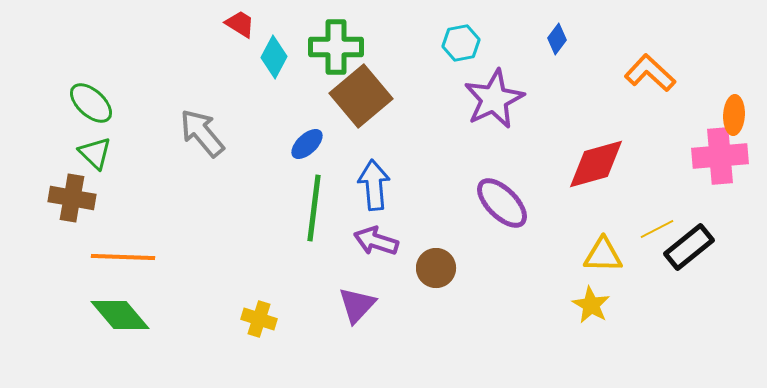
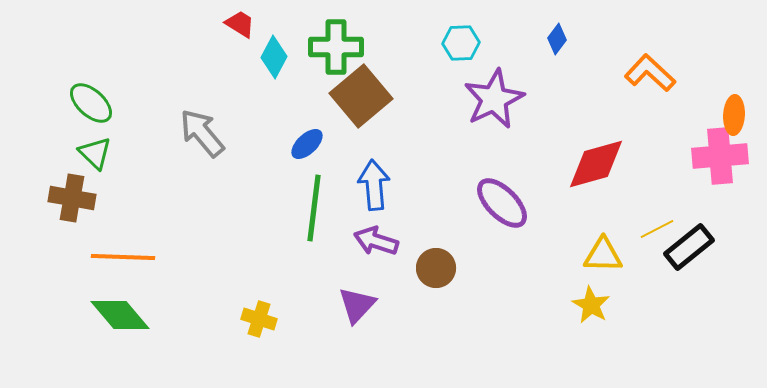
cyan hexagon: rotated 9 degrees clockwise
